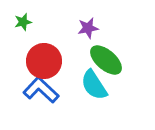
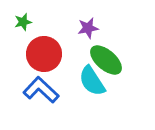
red circle: moved 7 px up
cyan semicircle: moved 2 px left, 4 px up
